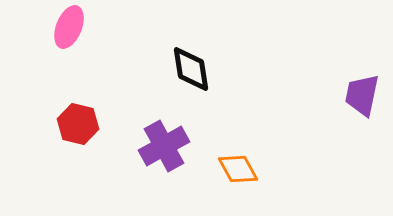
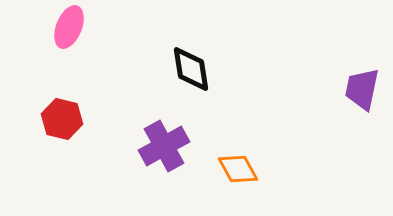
purple trapezoid: moved 6 px up
red hexagon: moved 16 px left, 5 px up
